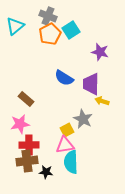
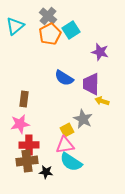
gray cross: rotated 18 degrees clockwise
brown rectangle: moved 2 px left; rotated 56 degrees clockwise
cyan semicircle: rotated 55 degrees counterclockwise
